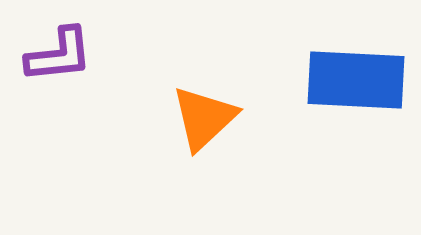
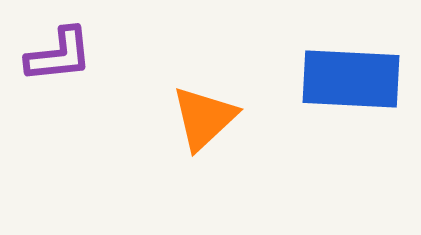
blue rectangle: moved 5 px left, 1 px up
